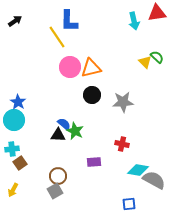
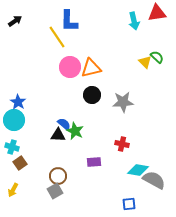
cyan cross: moved 2 px up; rotated 24 degrees clockwise
